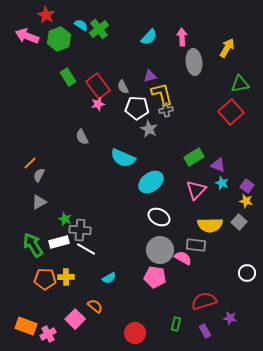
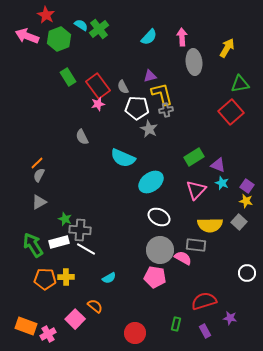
orange line at (30, 163): moved 7 px right
